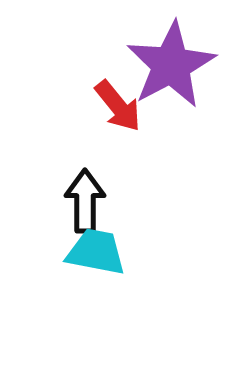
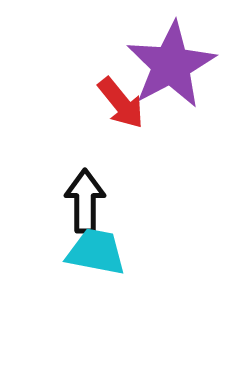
red arrow: moved 3 px right, 3 px up
